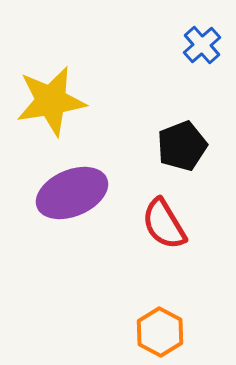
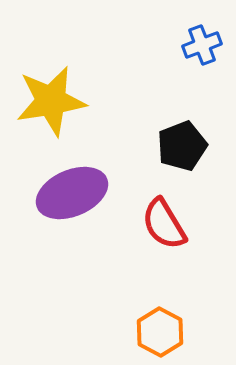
blue cross: rotated 21 degrees clockwise
